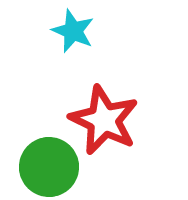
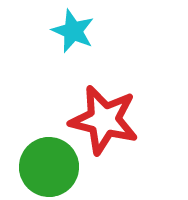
red star: rotated 12 degrees counterclockwise
